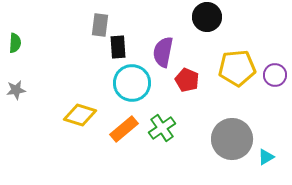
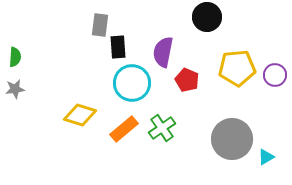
green semicircle: moved 14 px down
gray star: moved 1 px left, 1 px up
